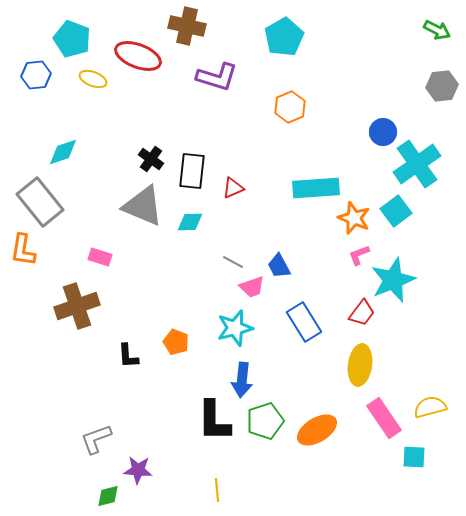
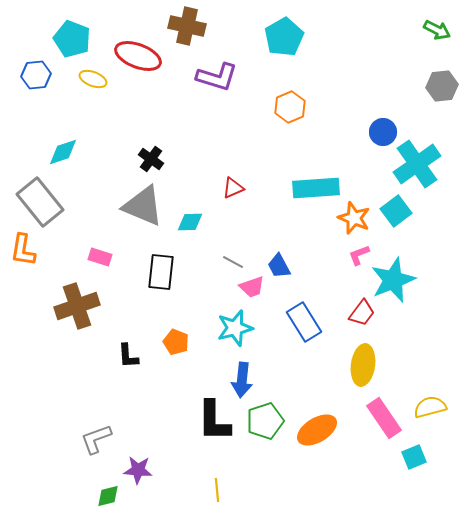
black rectangle at (192, 171): moved 31 px left, 101 px down
yellow ellipse at (360, 365): moved 3 px right
cyan square at (414, 457): rotated 25 degrees counterclockwise
